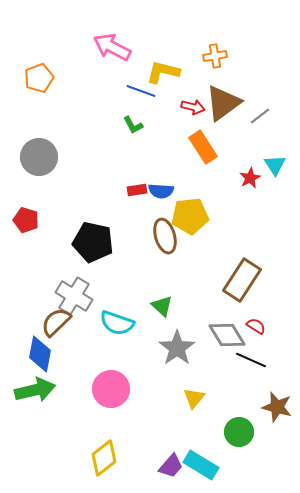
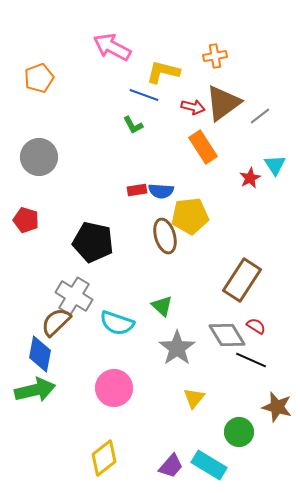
blue line: moved 3 px right, 4 px down
pink circle: moved 3 px right, 1 px up
cyan rectangle: moved 8 px right
